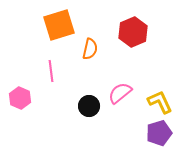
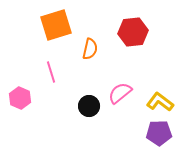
orange square: moved 3 px left
red hexagon: rotated 16 degrees clockwise
pink line: moved 1 px down; rotated 10 degrees counterclockwise
yellow L-shape: rotated 28 degrees counterclockwise
purple pentagon: rotated 15 degrees clockwise
